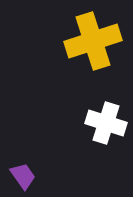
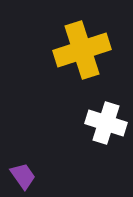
yellow cross: moved 11 px left, 9 px down
